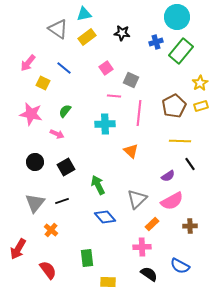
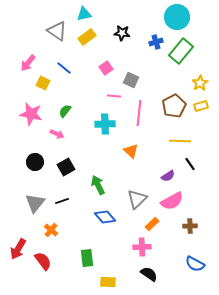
gray triangle at (58, 29): moved 1 px left, 2 px down
blue semicircle at (180, 266): moved 15 px right, 2 px up
red semicircle at (48, 270): moved 5 px left, 9 px up
